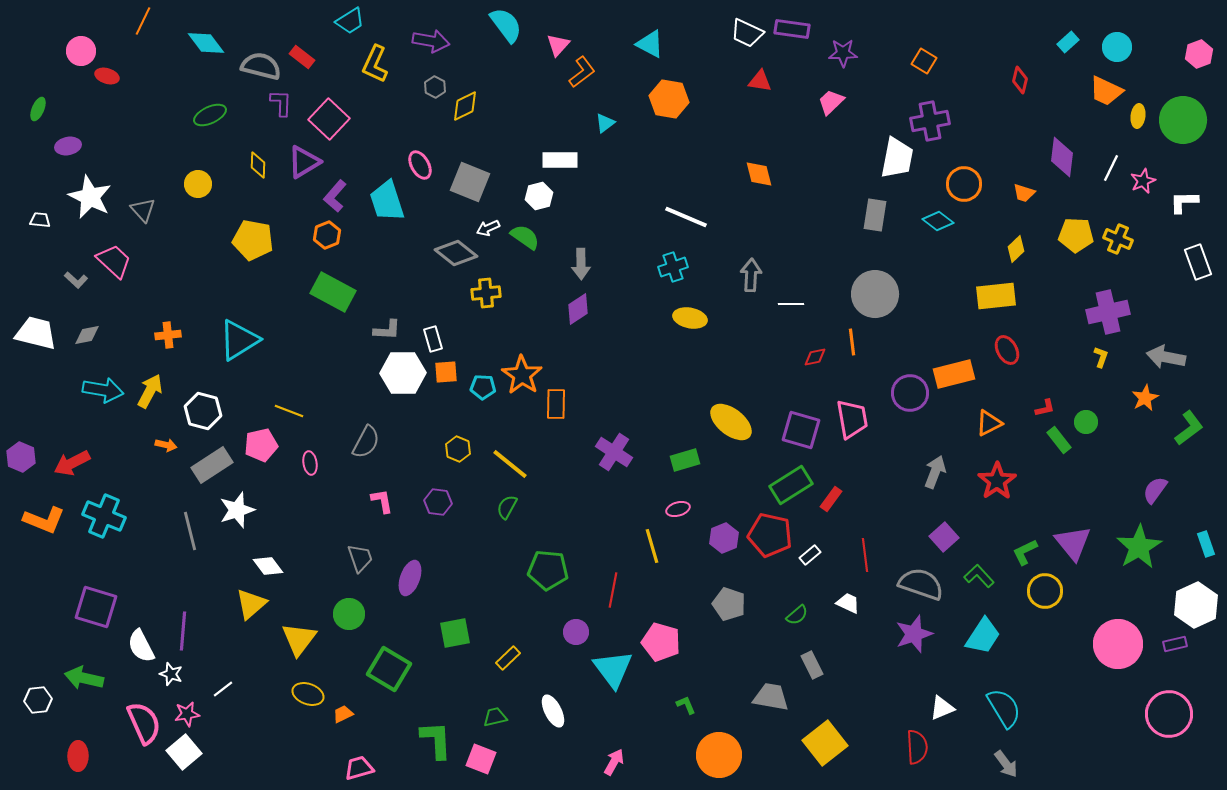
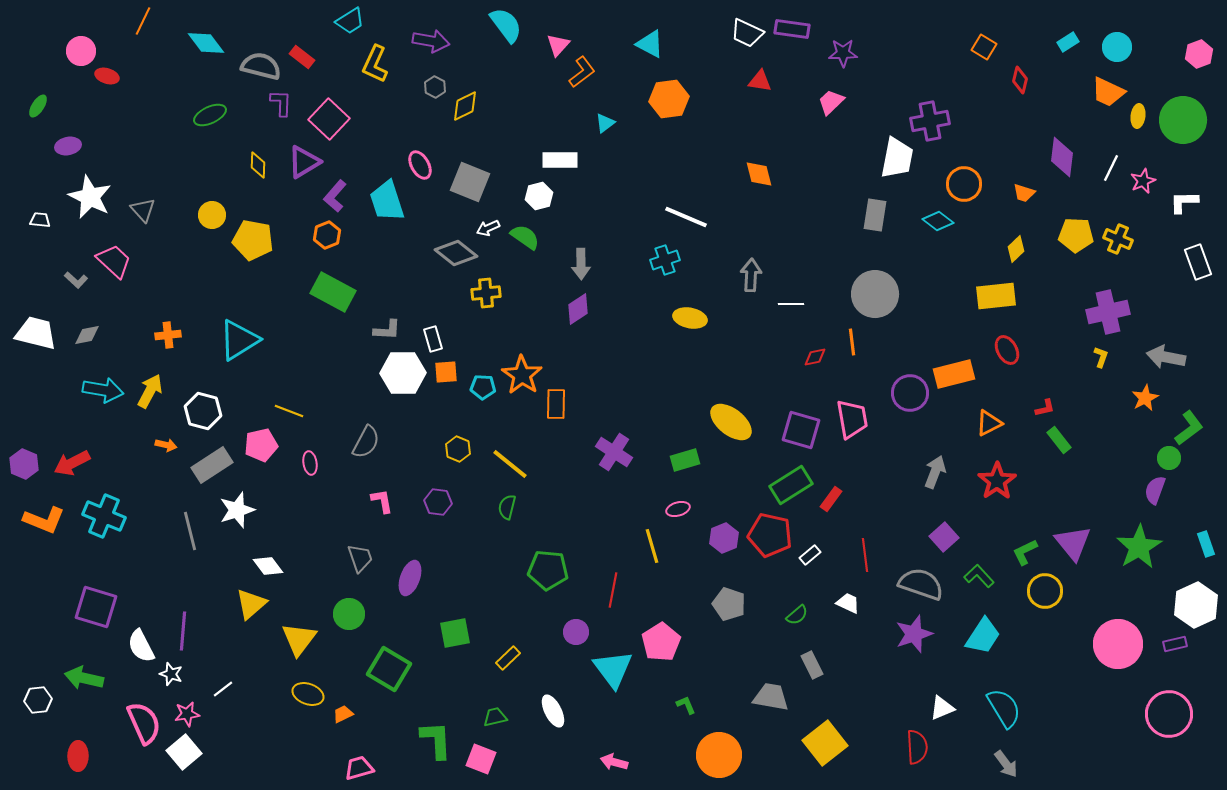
cyan rectangle at (1068, 42): rotated 10 degrees clockwise
orange square at (924, 61): moved 60 px right, 14 px up
orange trapezoid at (1106, 91): moved 2 px right, 1 px down
orange hexagon at (669, 99): rotated 18 degrees counterclockwise
green ellipse at (38, 109): moved 3 px up; rotated 10 degrees clockwise
yellow circle at (198, 184): moved 14 px right, 31 px down
cyan cross at (673, 267): moved 8 px left, 7 px up
green circle at (1086, 422): moved 83 px right, 36 px down
purple hexagon at (21, 457): moved 3 px right, 7 px down
purple semicircle at (1155, 490): rotated 16 degrees counterclockwise
green semicircle at (507, 507): rotated 15 degrees counterclockwise
pink pentagon at (661, 642): rotated 24 degrees clockwise
pink arrow at (614, 762): rotated 104 degrees counterclockwise
